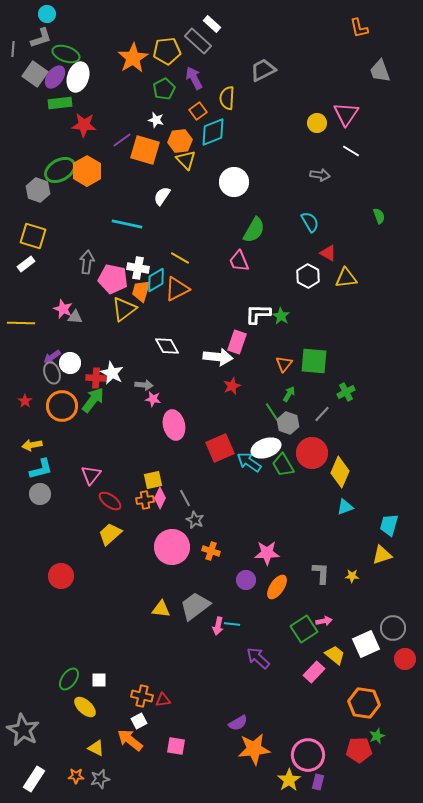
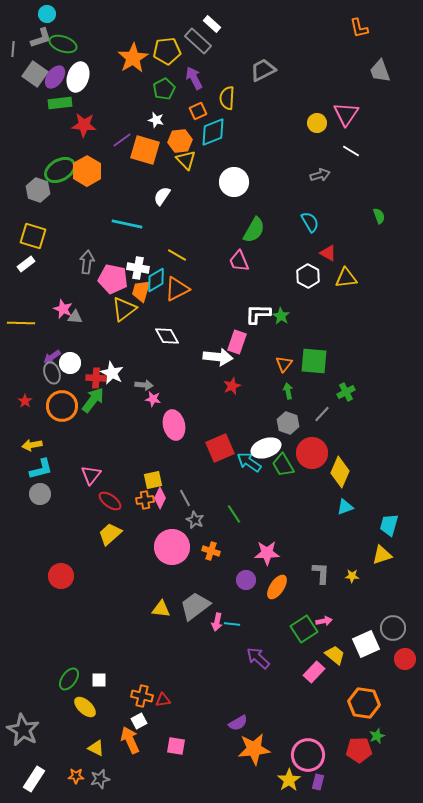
green ellipse at (66, 54): moved 3 px left, 10 px up
orange square at (198, 111): rotated 12 degrees clockwise
gray arrow at (320, 175): rotated 24 degrees counterclockwise
yellow line at (180, 258): moved 3 px left, 3 px up
white diamond at (167, 346): moved 10 px up
green arrow at (289, 394): moved 1 px left, 3 px up; rotated 42 degrees counterclockwise
green line at (272, 412): moved 38 px left, 102 px down
pink arrow at (218, 626): moved 1 px left, 4 px up
orange arrow at (130, 740): rotated 28 degrees clockwise
